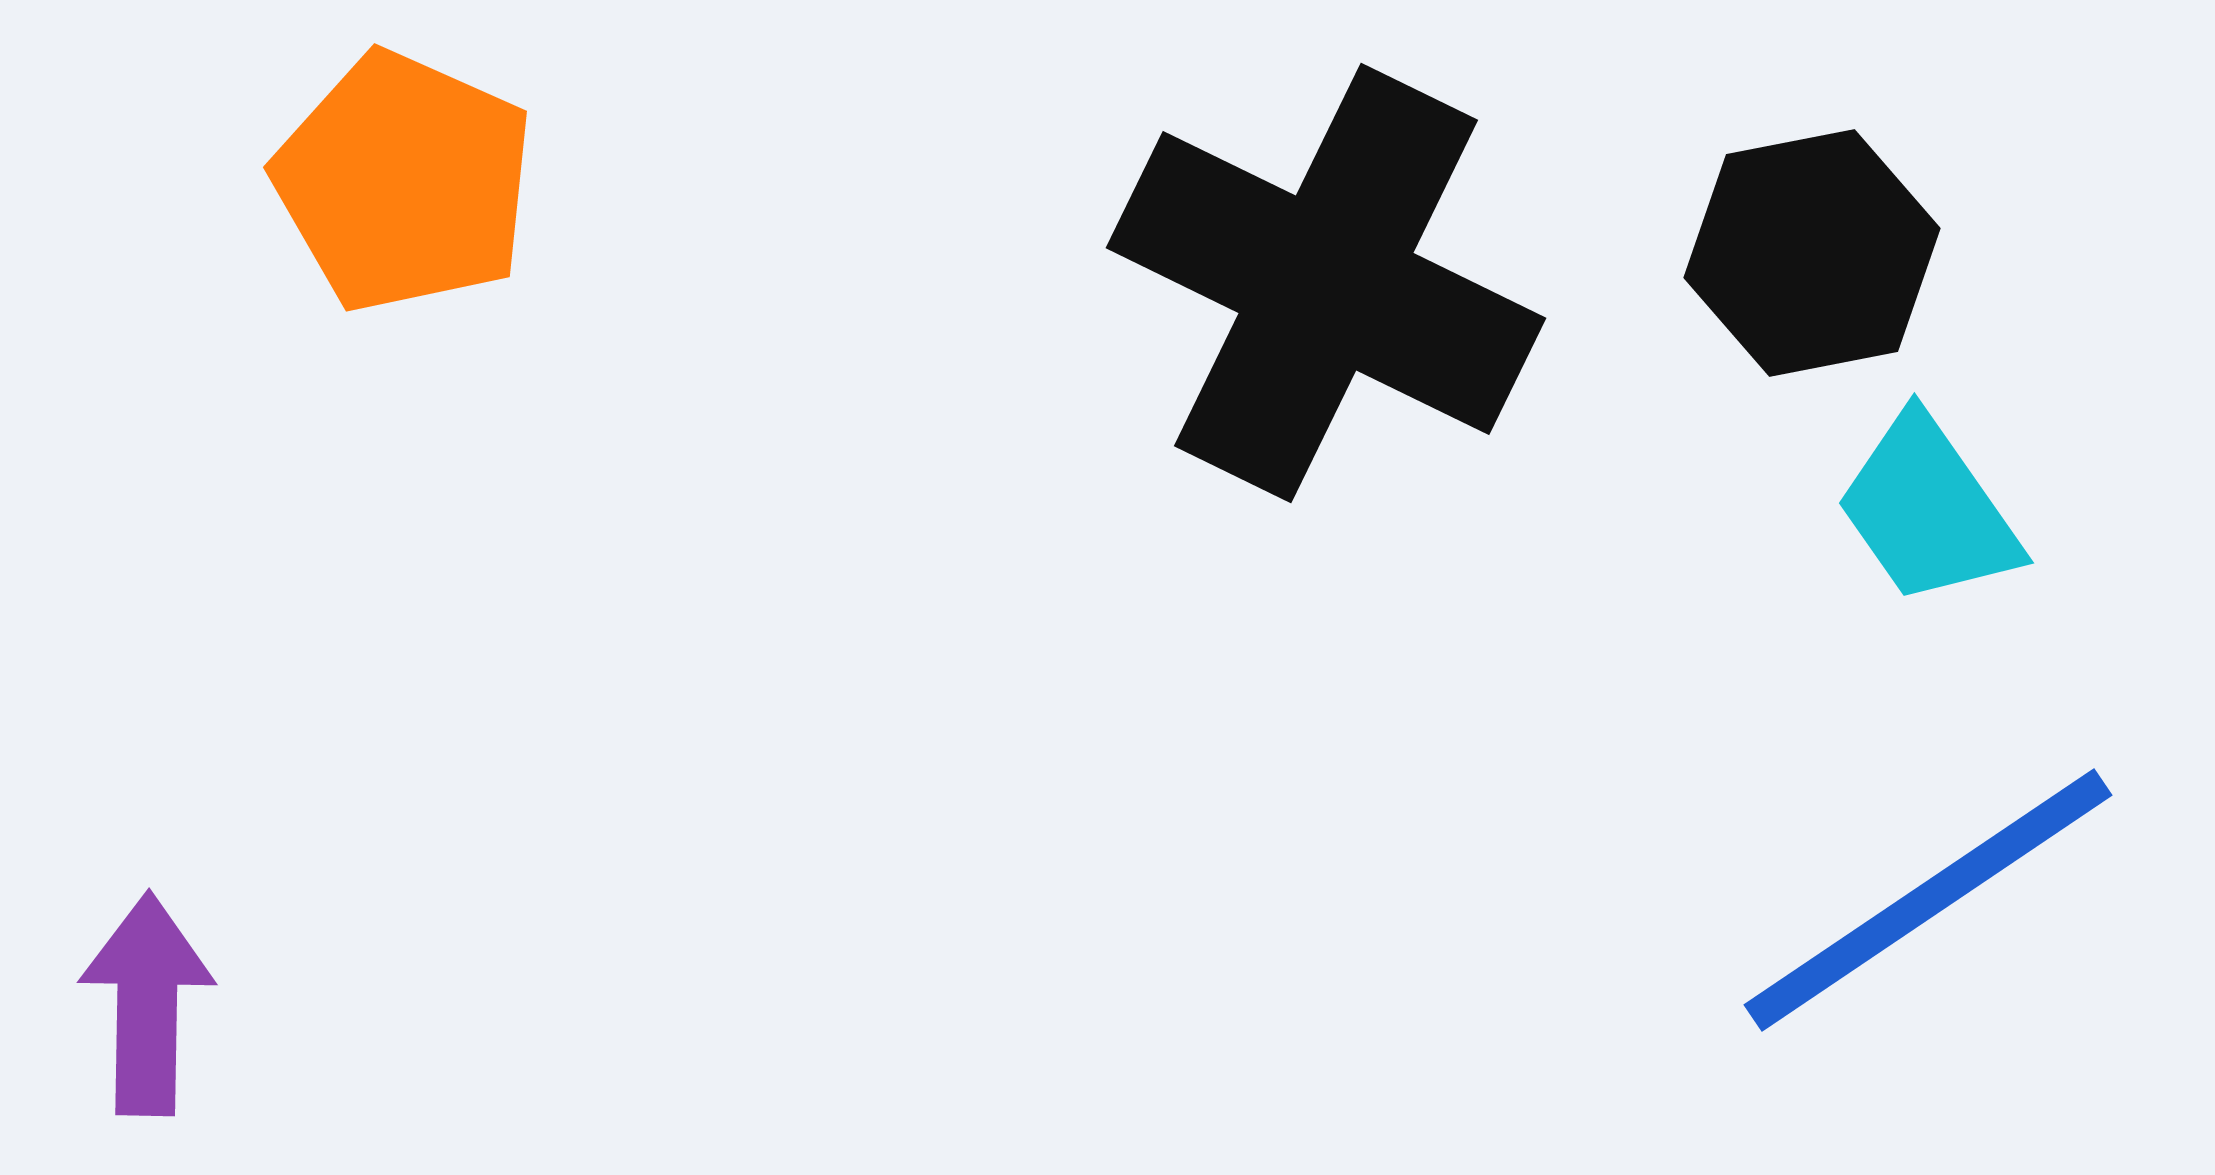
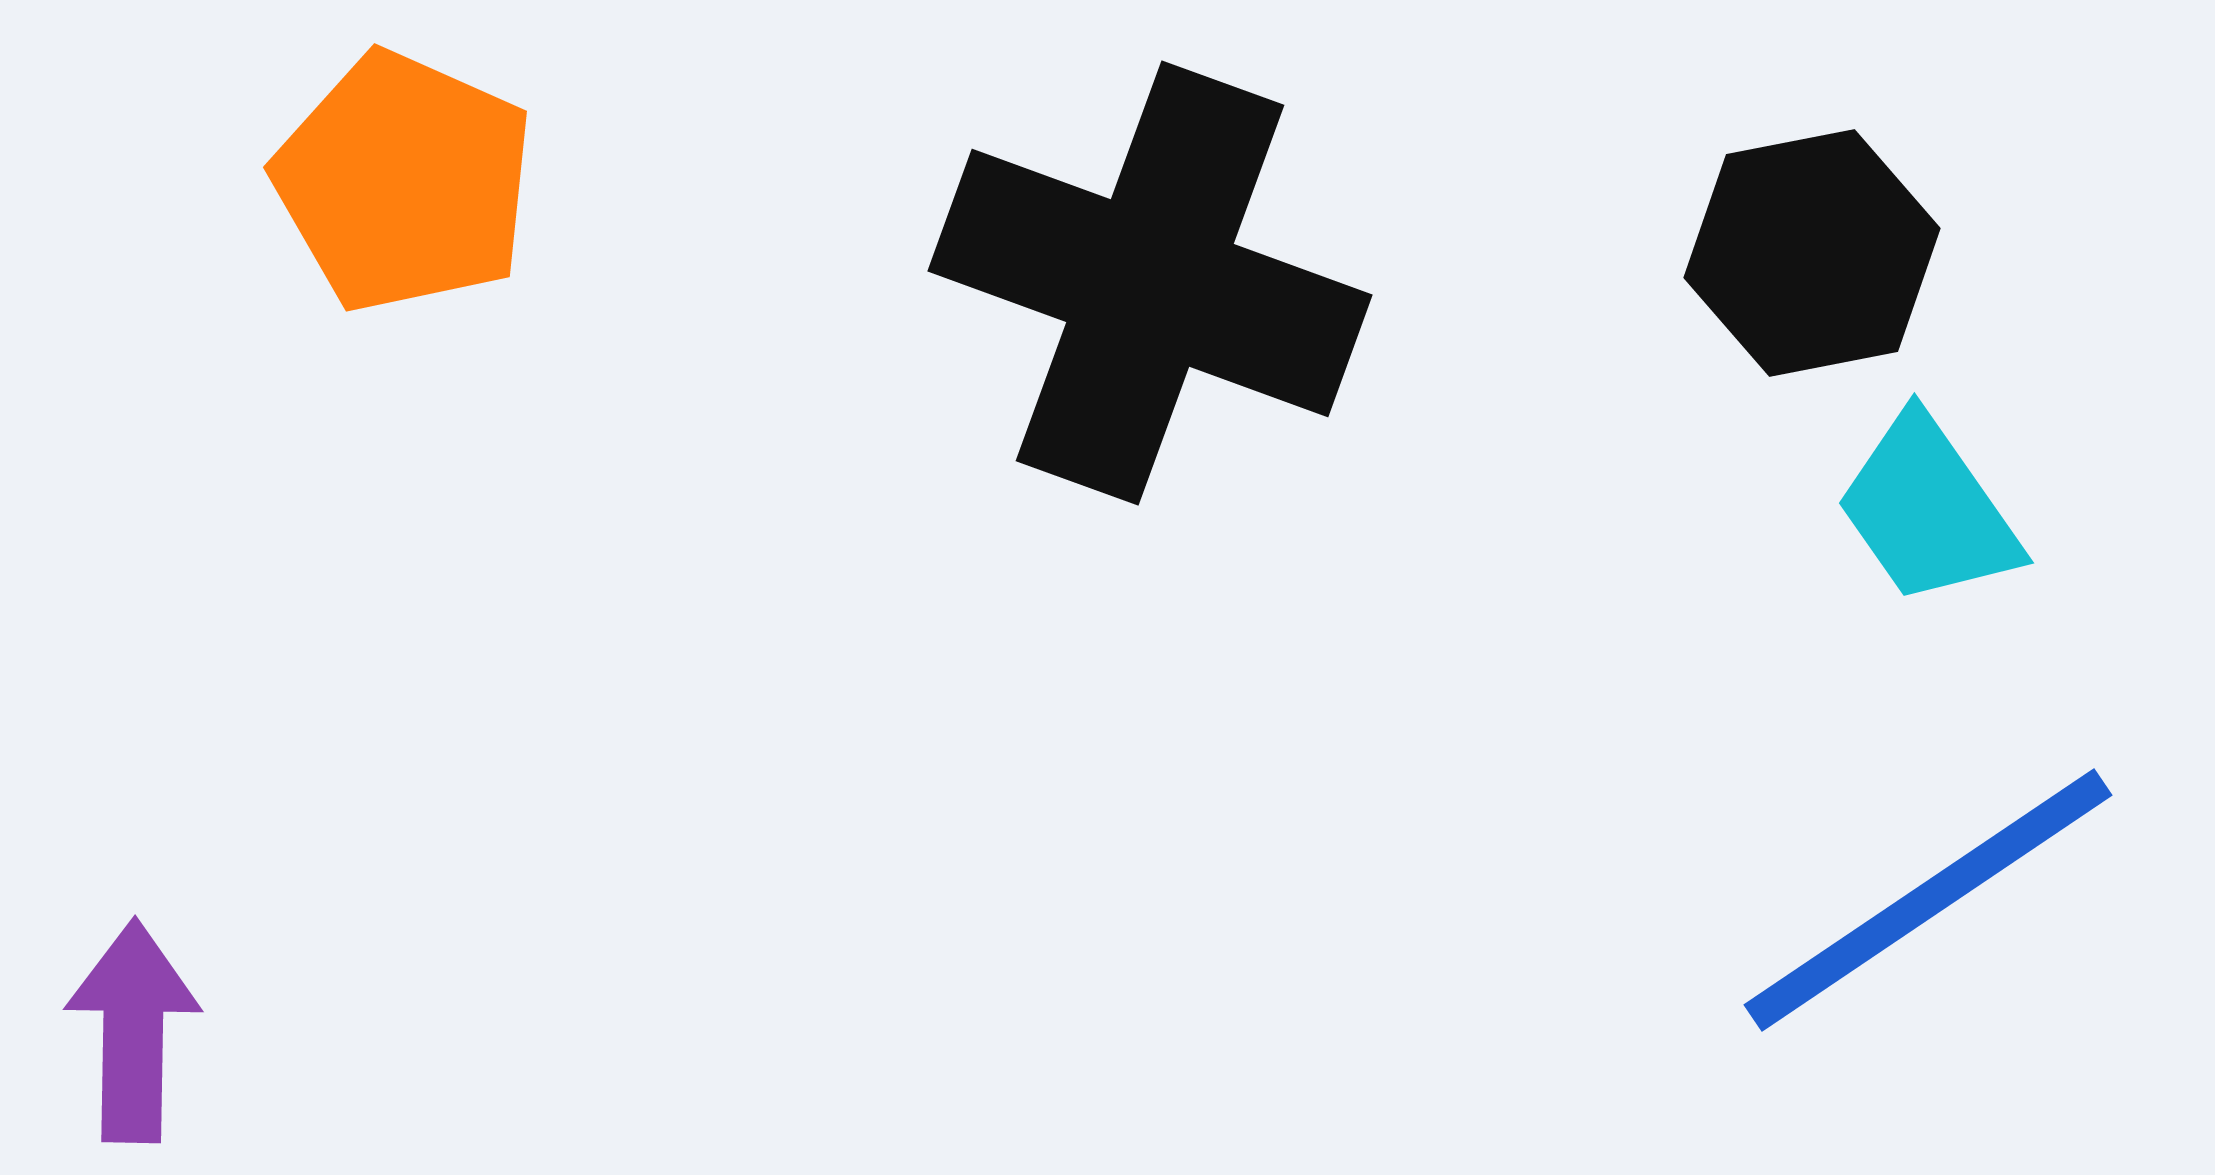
black cross: moved 176 px left; rotated 6 degrees counterclockwise
purple arrow: moved 14 px left, 27 px down
